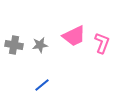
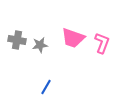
pink trapezoid: moved 1 px left, 2 px down; rotated 45 degrees clockwise
gray cross: moved 3 px right, 5 px up
blue line: moved 4 px right, 2 px down; rotated 21 degrees counterclockwise
